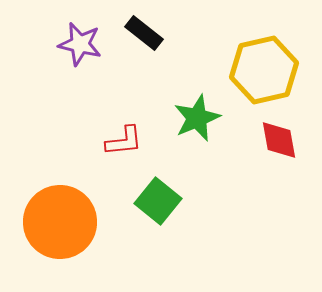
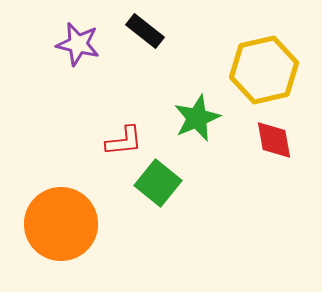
black rectangle: moved 1 px right, 2 px up
purple star: moved 2 px left
red diamond: moved 5 px left
green square: moved 18 px up
orange circle: moved 1 px right, 2 px down
